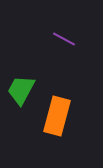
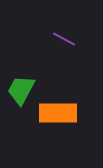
orange rectangle: moved 1 px right, 3 px up; rotated 75 degrees clockwise
